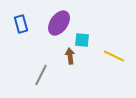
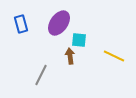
cyan square: moved 3 px left
